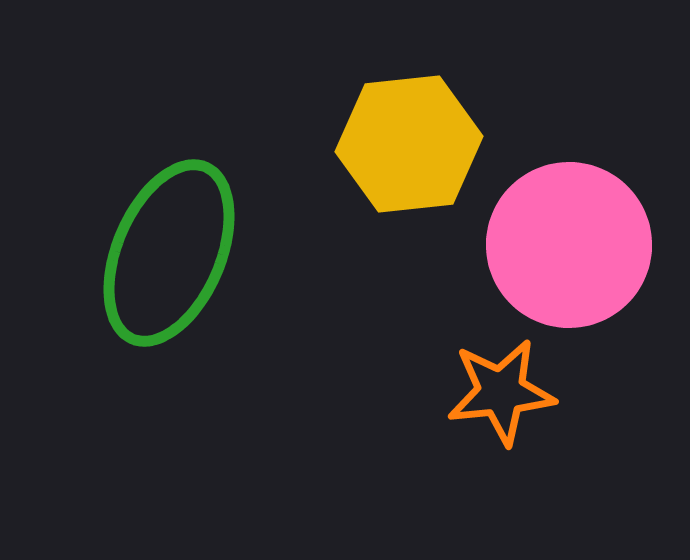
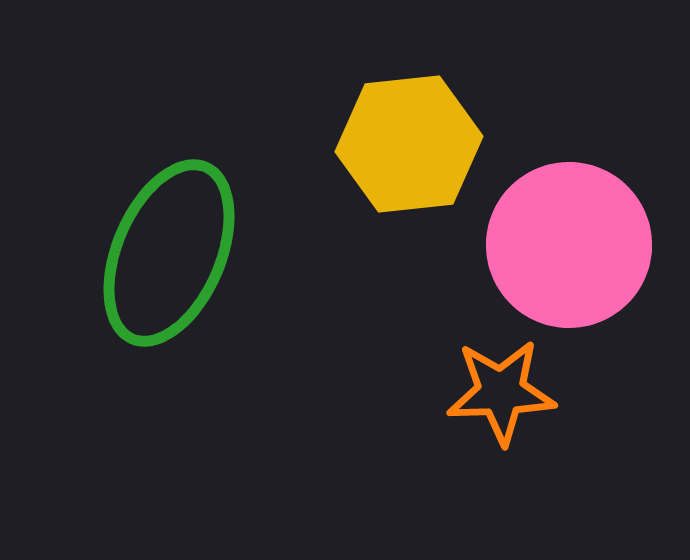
orange star: rotated 4 degrees clockwise
